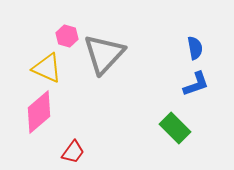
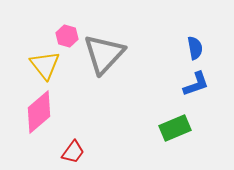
yellow triangle: moved 2 px left, 3 px up; rotated 28 degrees clockwise
green rectangle: rotated 68 degrees counterclockwise
